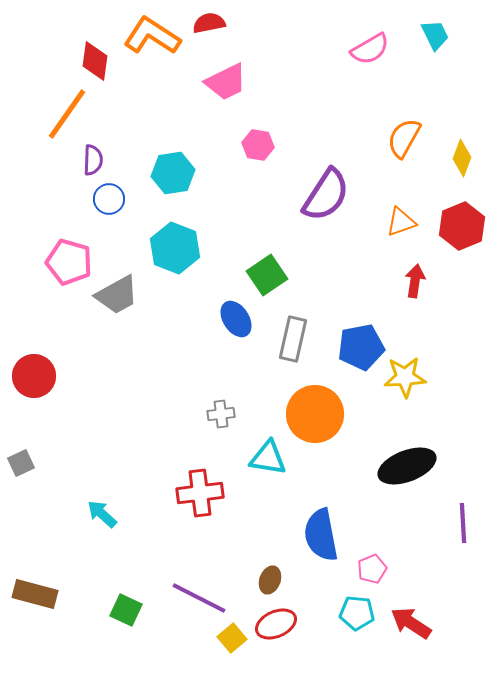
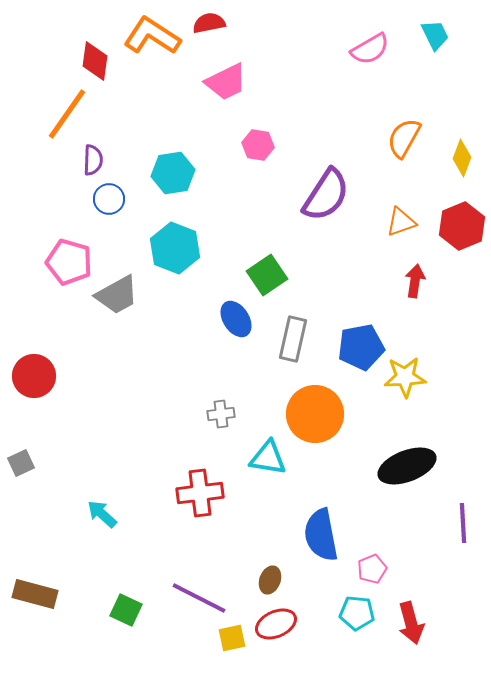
red arrow at (411, 623): rotated 138 degrees counterclockwise
yellow square at (232, 638): rotated 28 degrees clockwise
